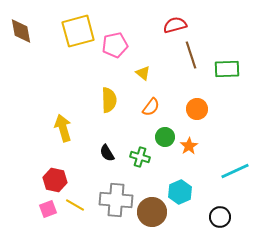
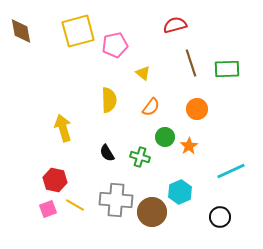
brown line: moved 8 px down
cyan line: moved 4 px left
